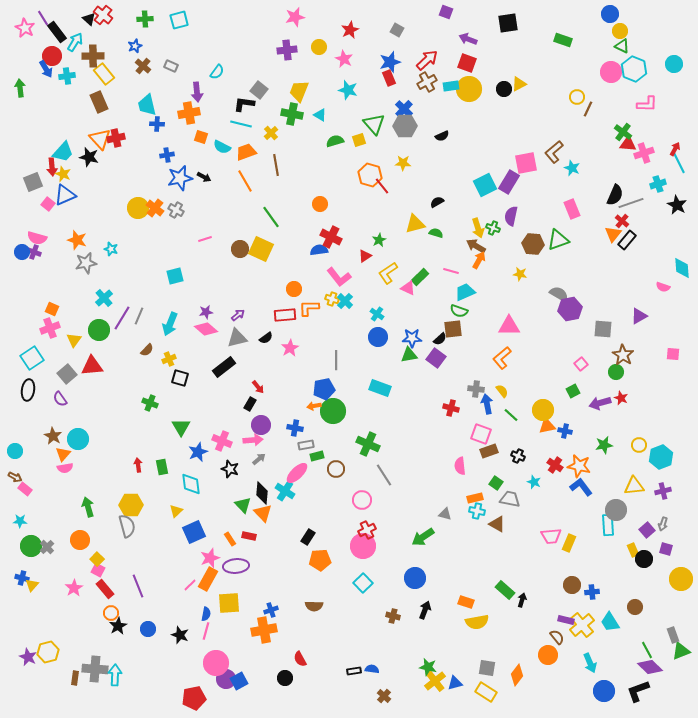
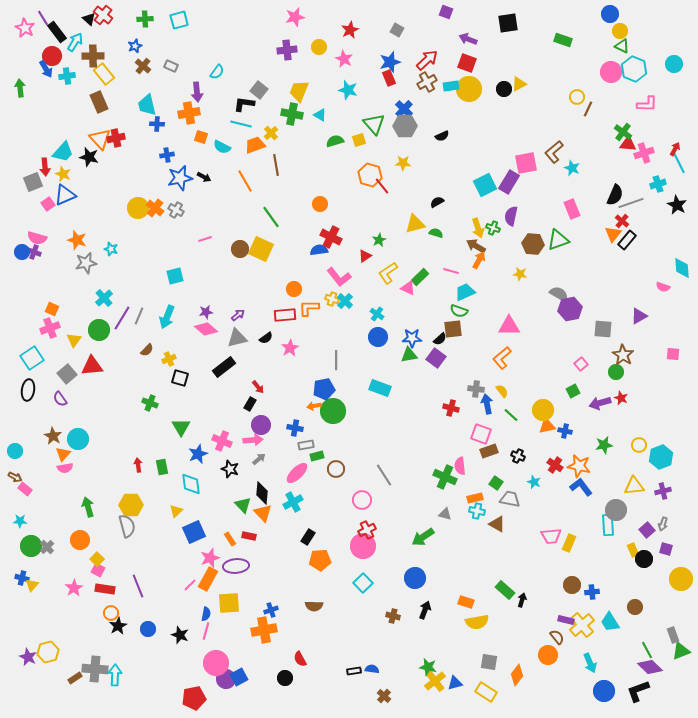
orange trapezoid at (246, 152): moved 9 px right, 7 px up
red arrow at (52, 167): moved 7 px left
pink square at (48, 204): rotated 16 degrees clockwise
cyan arrow at (170, 324): moved 3 px left, 7 px up
green cross at (368, 444): moved 77 px right, 33 px down
blue star at (198, 452): moved 2 px down
cyan cross at (285, 491): moved 8 px right, 11 px down; rotated 30 degrees clockwise
red rectangle at (105, 589): rotated 42 degrees counterclockwise
gray square at (487, 668): moved 2 px right, 6 px up
brown rectangle at (75, 678): rotated 48 degrees clockwise
blue square at (239, 681): moved 4 px up
